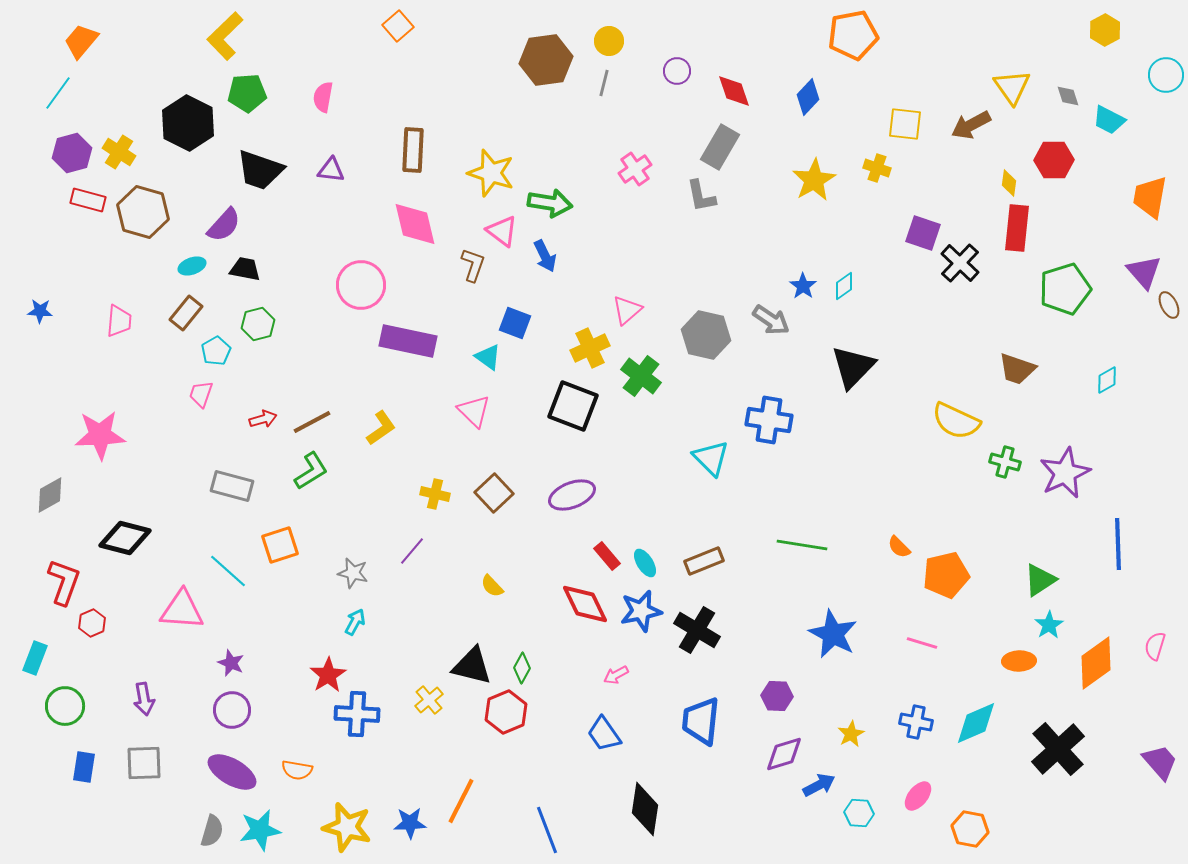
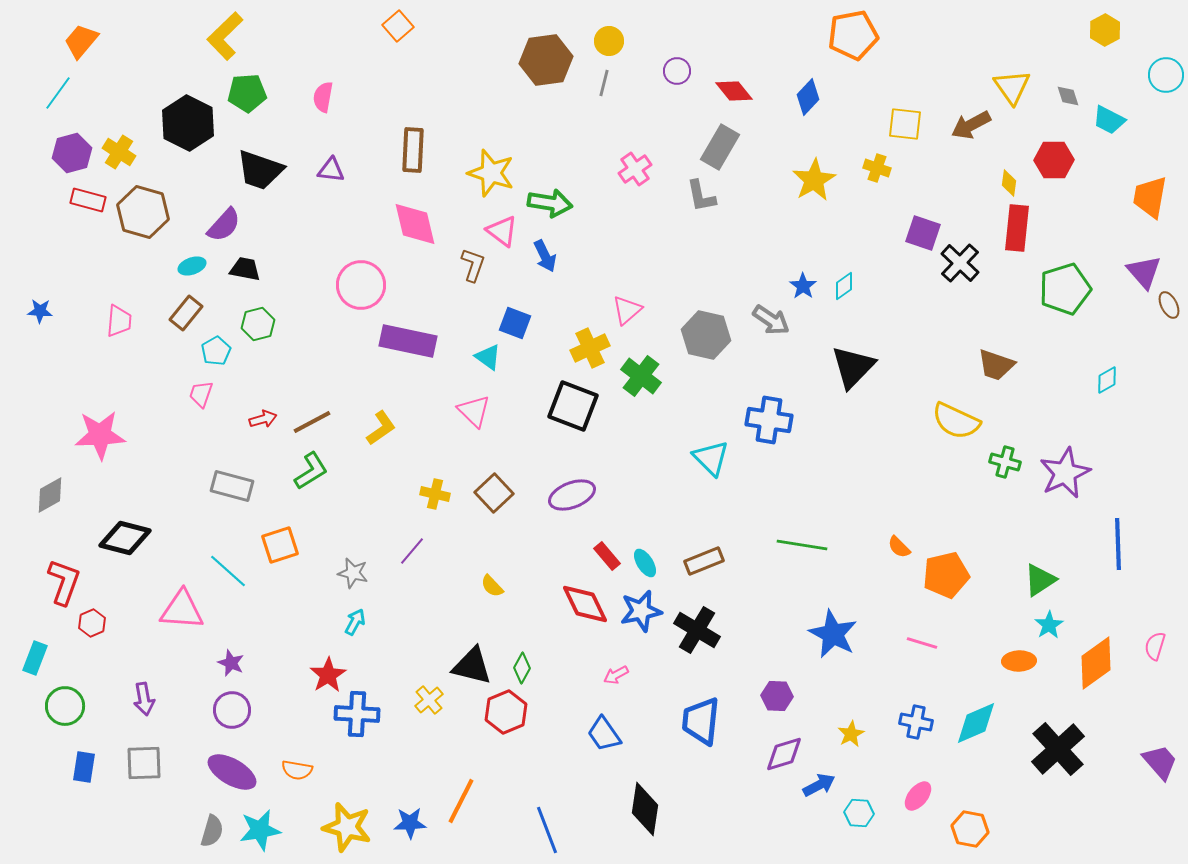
red diamond at (734, 91): rotated 21 degrees counterclockwise
brown trapezoid at (1017, 369): moved 21 px left, 4 px up
